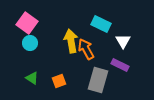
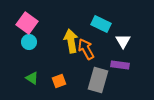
cyan circle: moved 1 px left, 1 px up
purple rectangle: rotated 18 degrees counterclockwise
